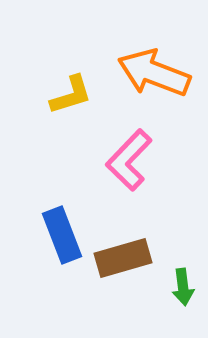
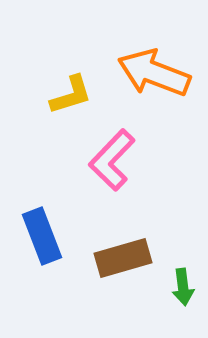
pink L-shape: moved 17 px left
blue rectangle: moved 20 px left, 1 px down
